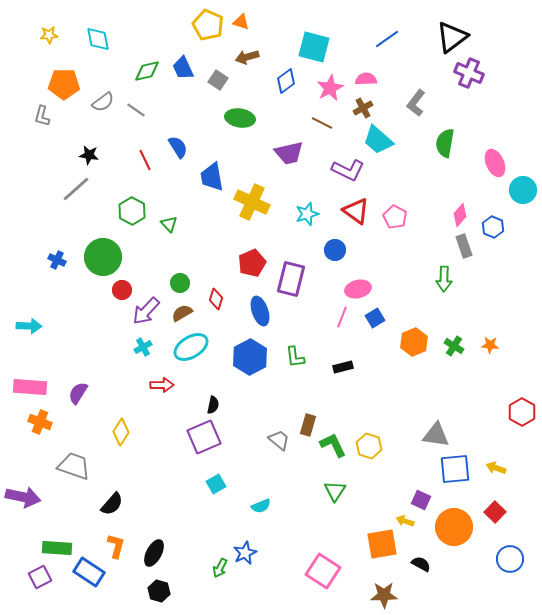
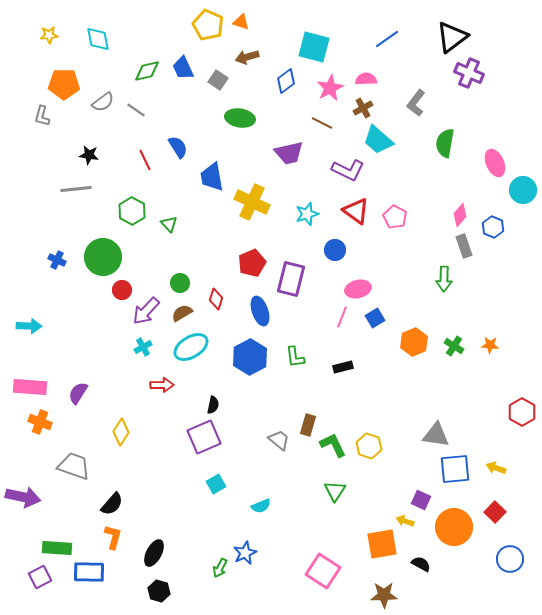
gray line at (76, 189): rotated 36 degrees clockwise
orange L-shape at (116, 546): moved 3 px left, 9 px up
blue rectangle at (89, 572): rotated 32 degrees counterclockwise
